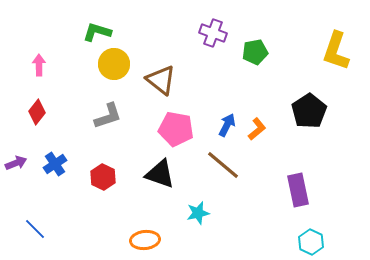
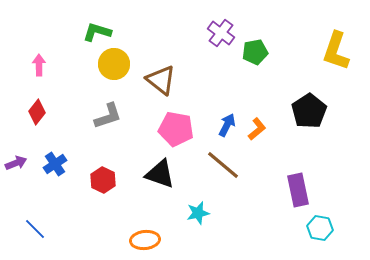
purple cross: moved 8 px right; rotated 16 degrees clockwise
red hexagon: moved 3 px down
cyan hexagon: moved 9 px right, 14 px up; rotated 15 degrees counterclockwise
